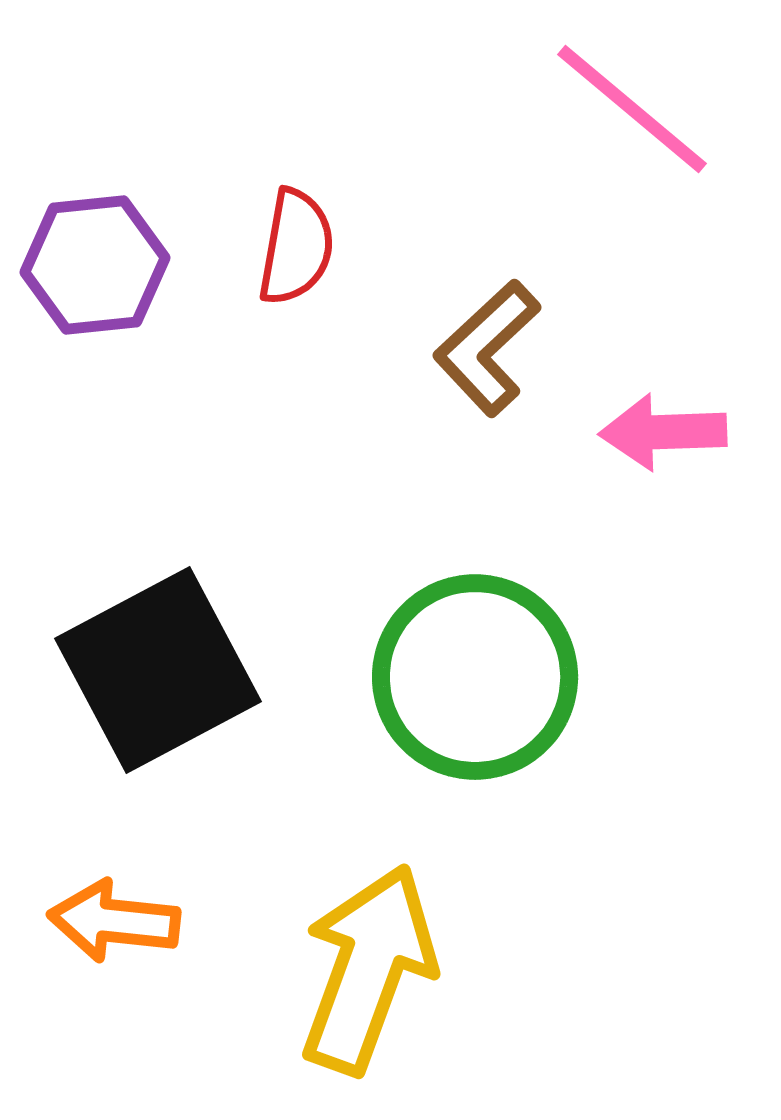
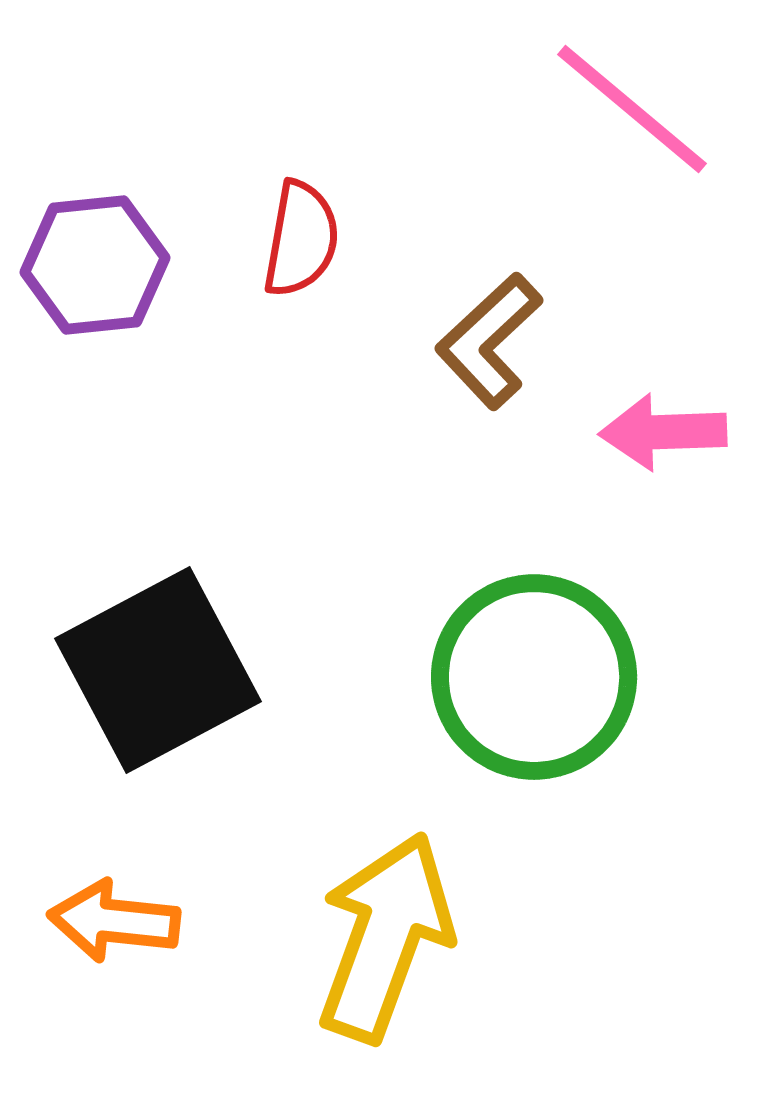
red semicircle: moved 5 px right, 8 px up
brown L-shape: moved 2 px right, 7 px up
green circle: moved 59 px right
yellow arrow: moved 17 px right, 32 px up
